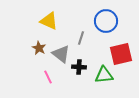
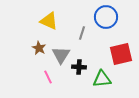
blue circle: moved 4 px up
gray line: moved 1 px right, 5 px up
gray triangle: moved 1 px down; rotated 24 degrees clockwise
green triangle: moved 2 px left, 4 px down
